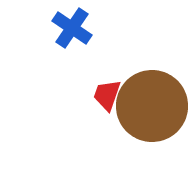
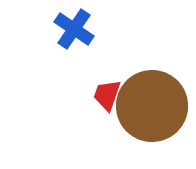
blue cross: moved 2 px right, 1 px down
